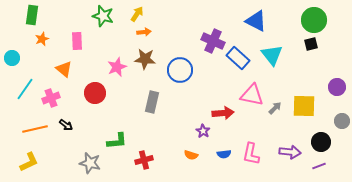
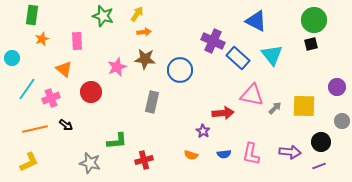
cyan line: moved 2 px right
red circle: moved 4 px left, 1 px up
